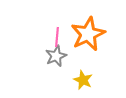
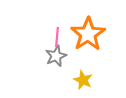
orange star: rotated 8 degrees counterclockwise
